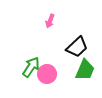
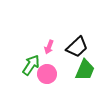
pink arrow: moved 1 px left, 26 px down
green arrow: moved 2 px up
